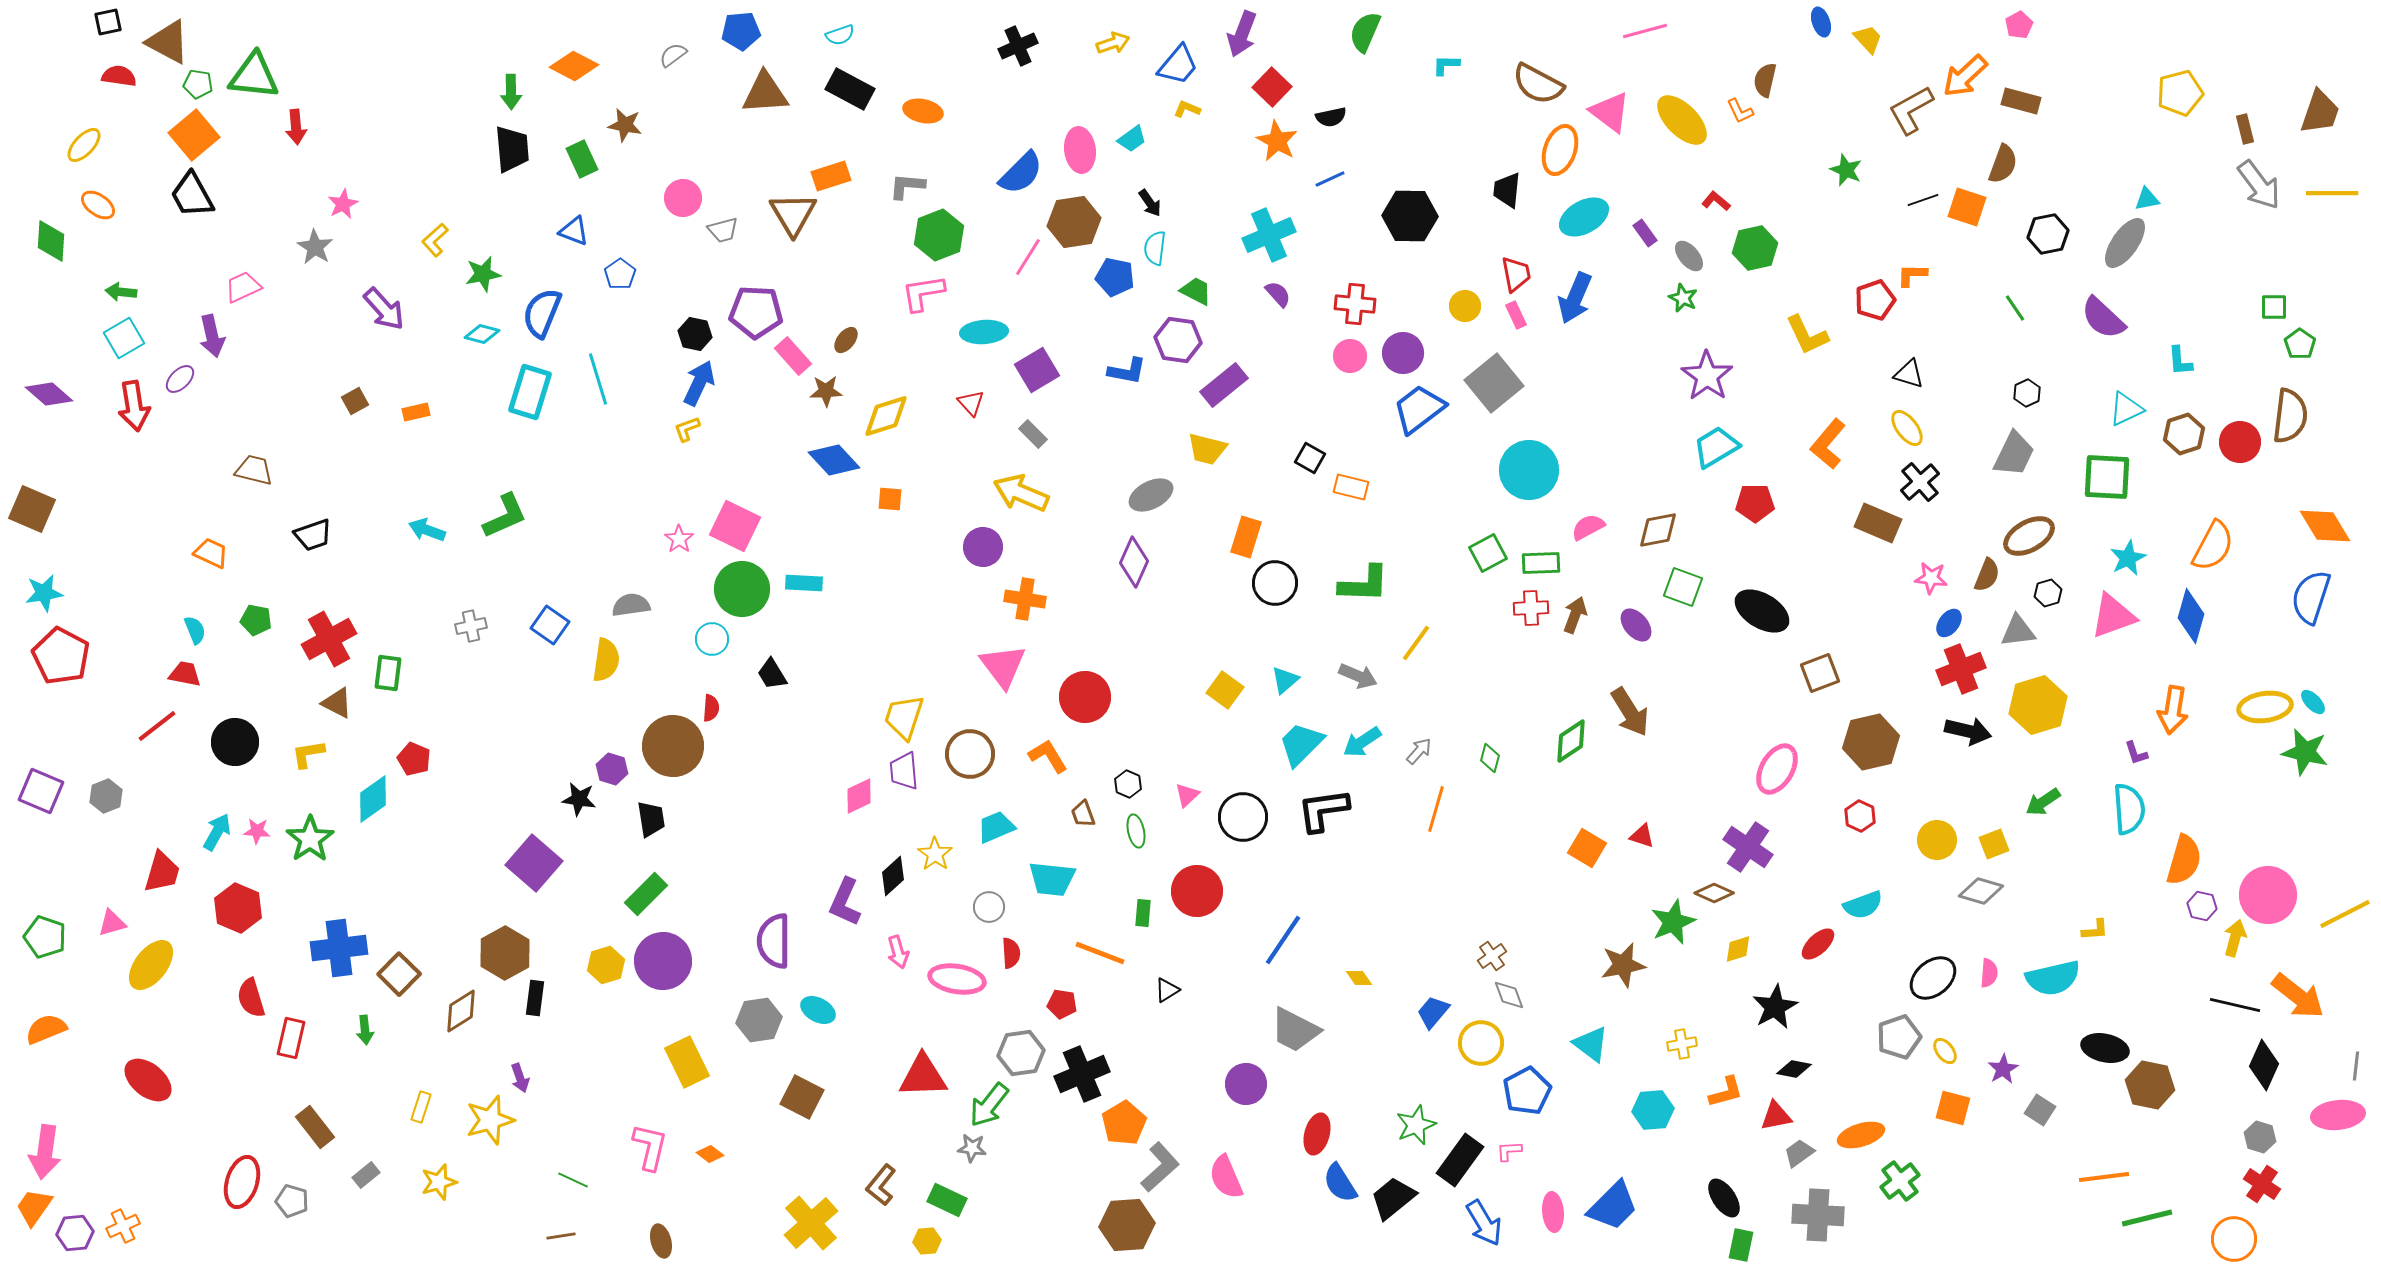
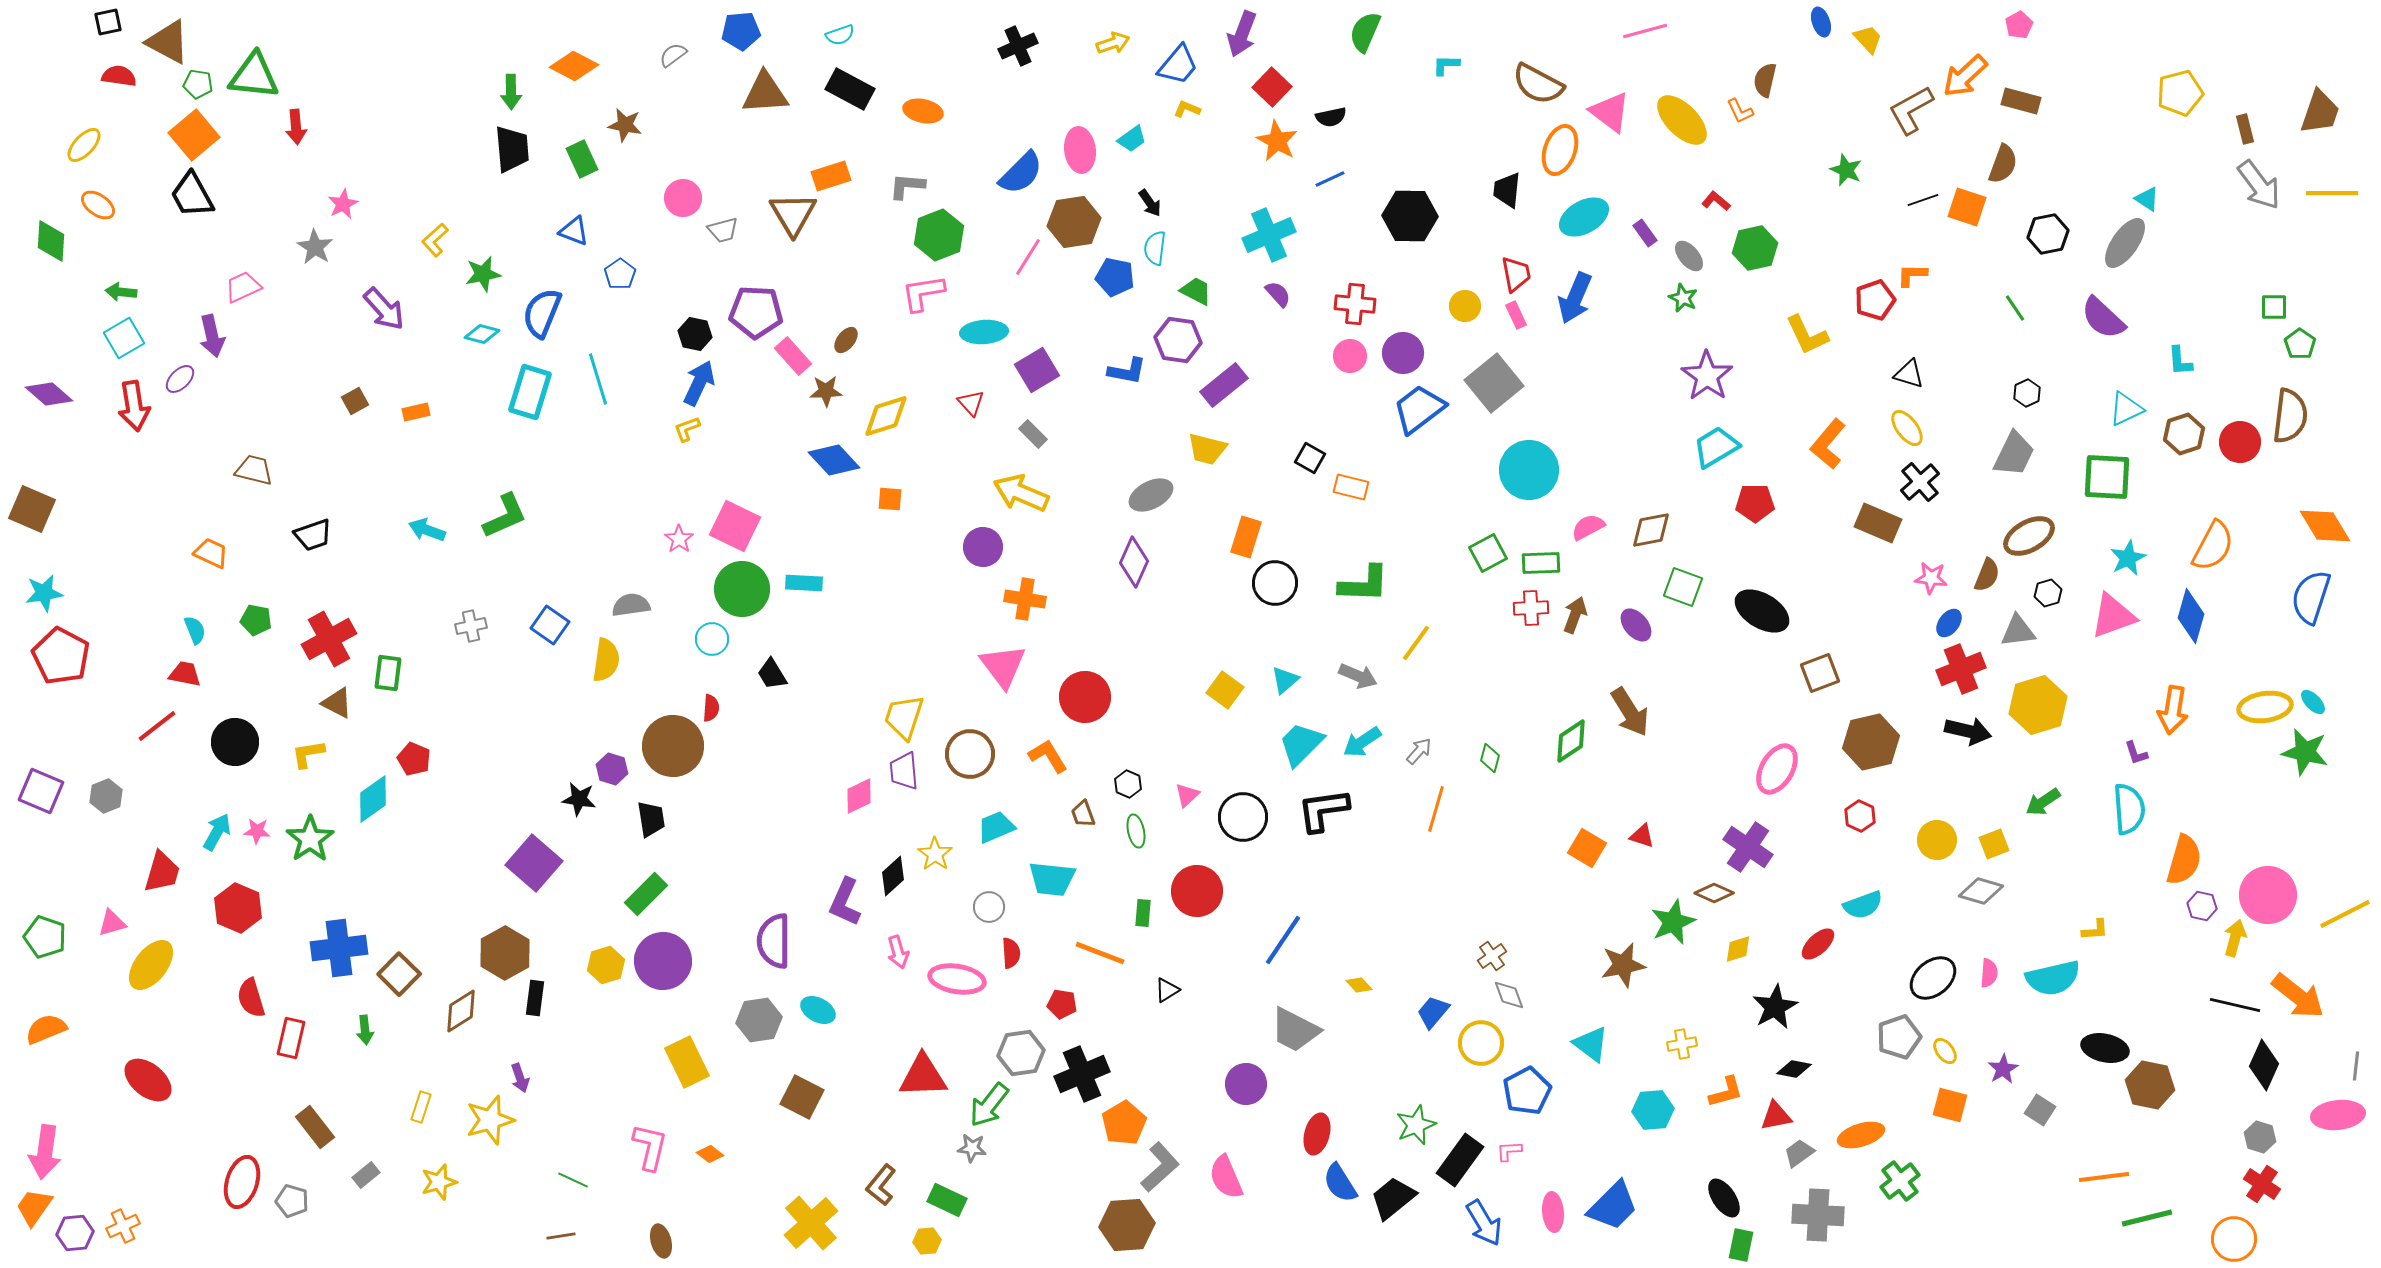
cyan triangle at (2147, 199): rotated 44 degrees clockwise
brown diamond at (1658, 530): moved 7 px left
yellow diamond at (1359, 978): moved 7 px down; rotated 8 degrees counterclockwise
orange square at (1953, 1108): moved 3 px left, 3 px up
